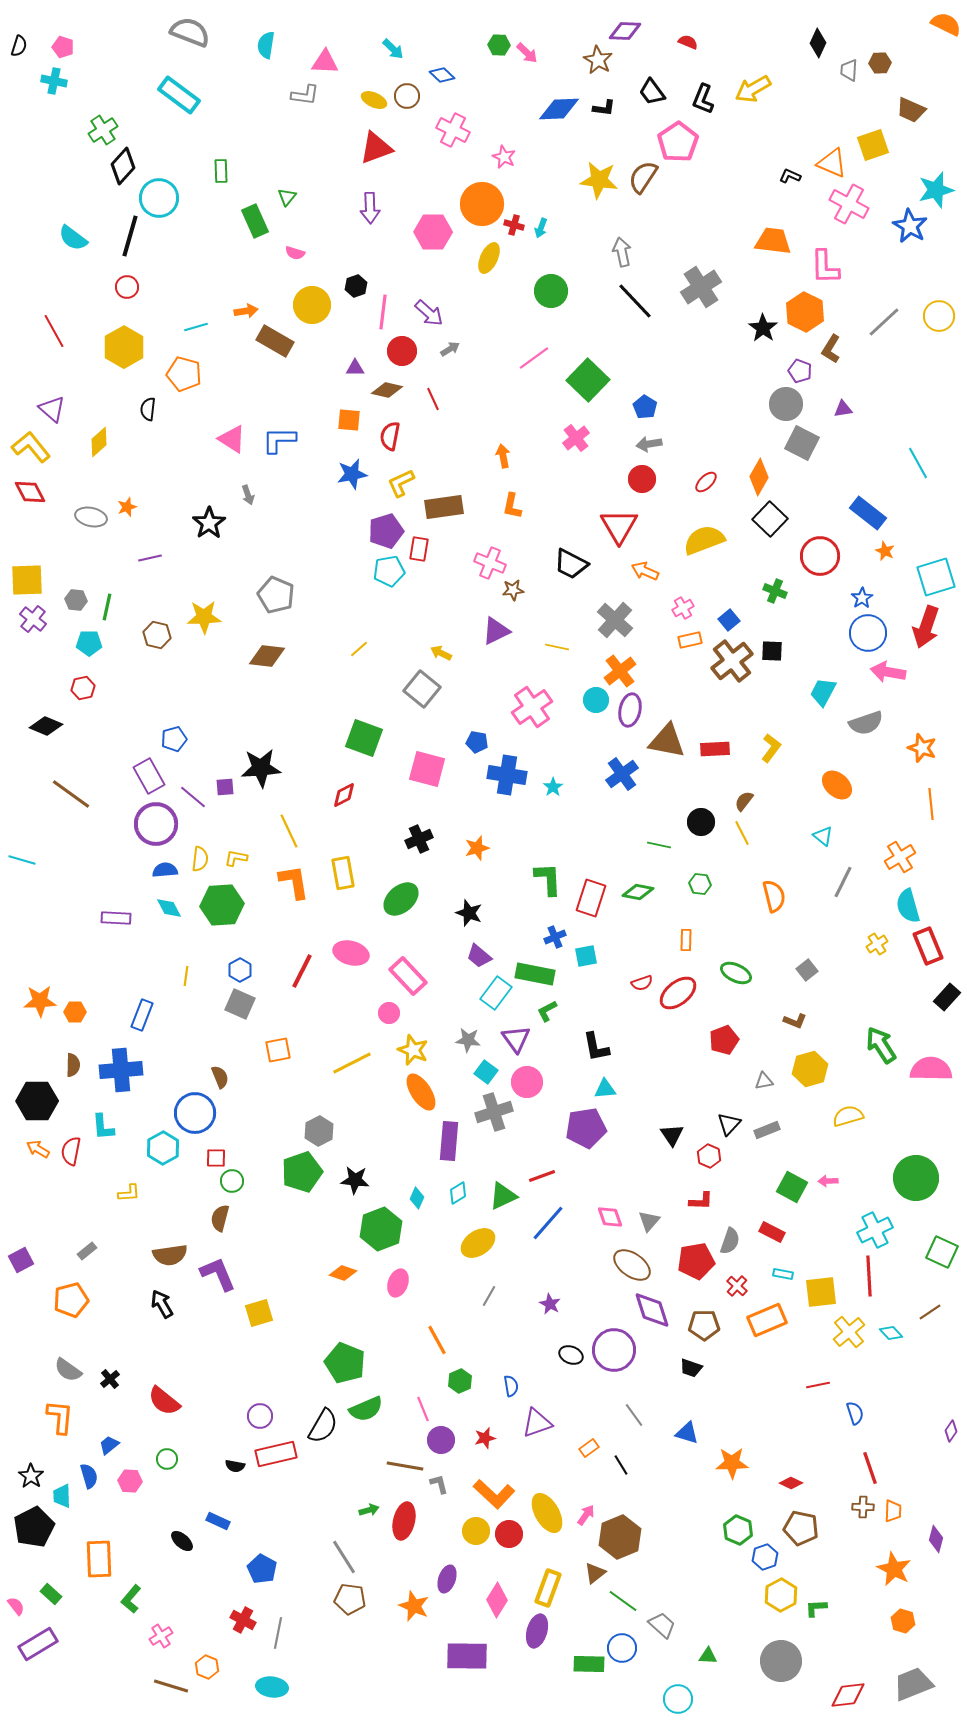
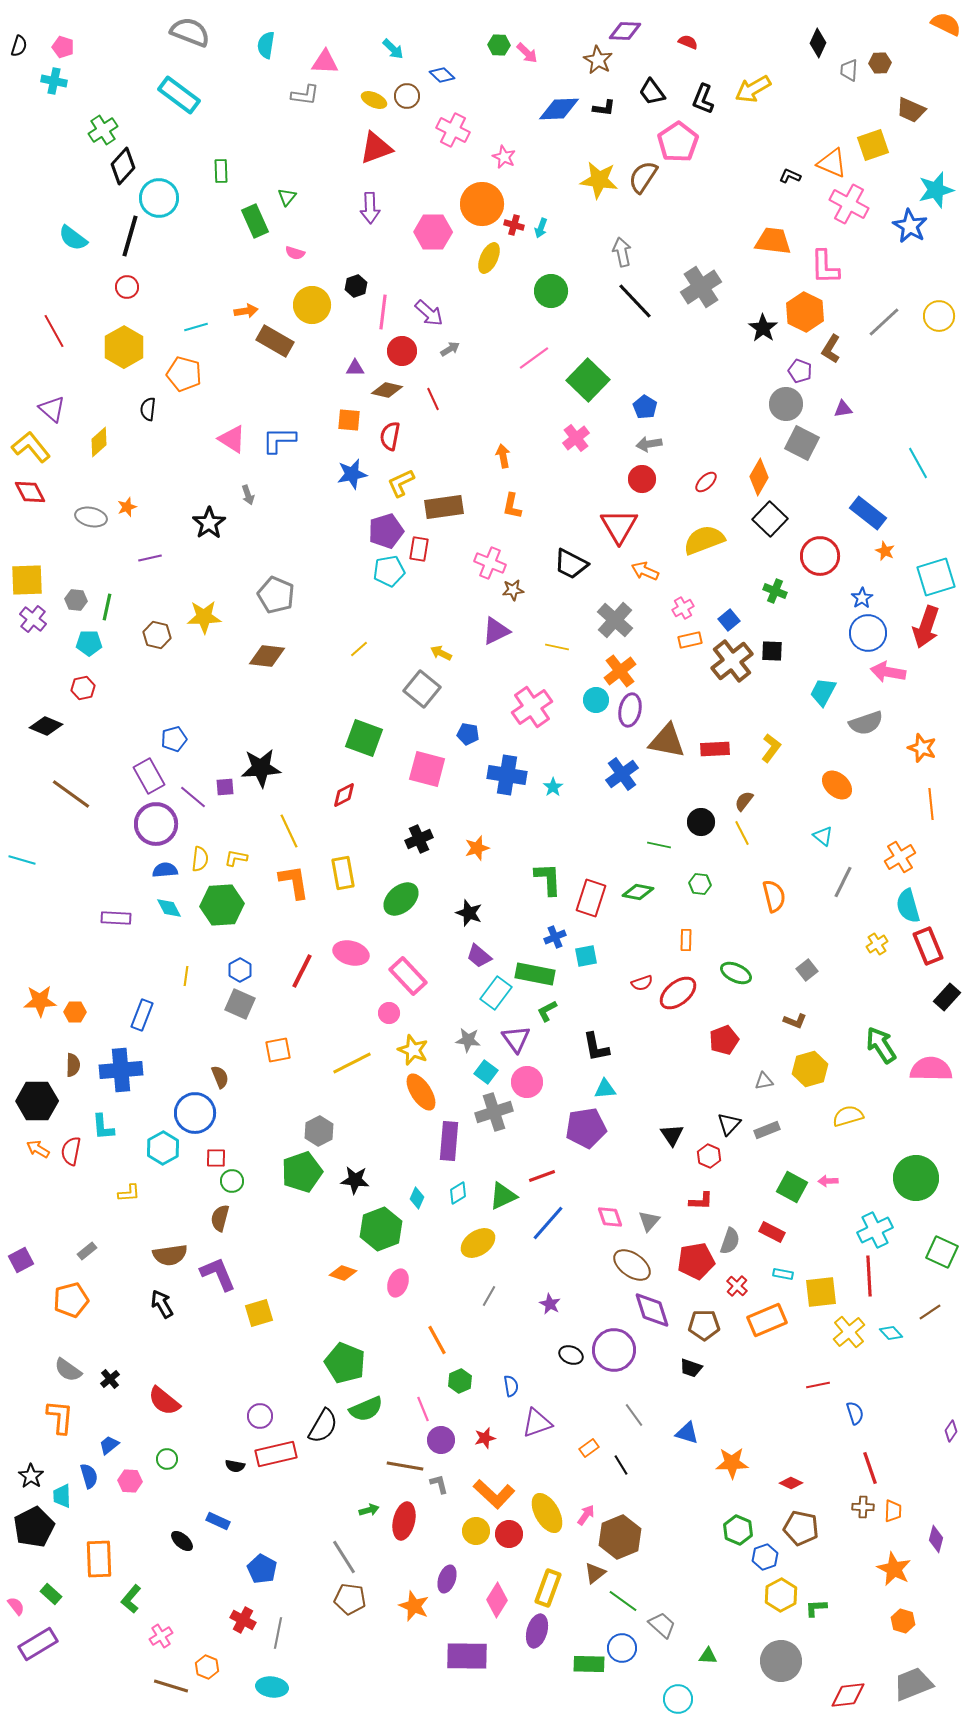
blue pentagon at (477, 742): moved 9 px left, 8 px up
